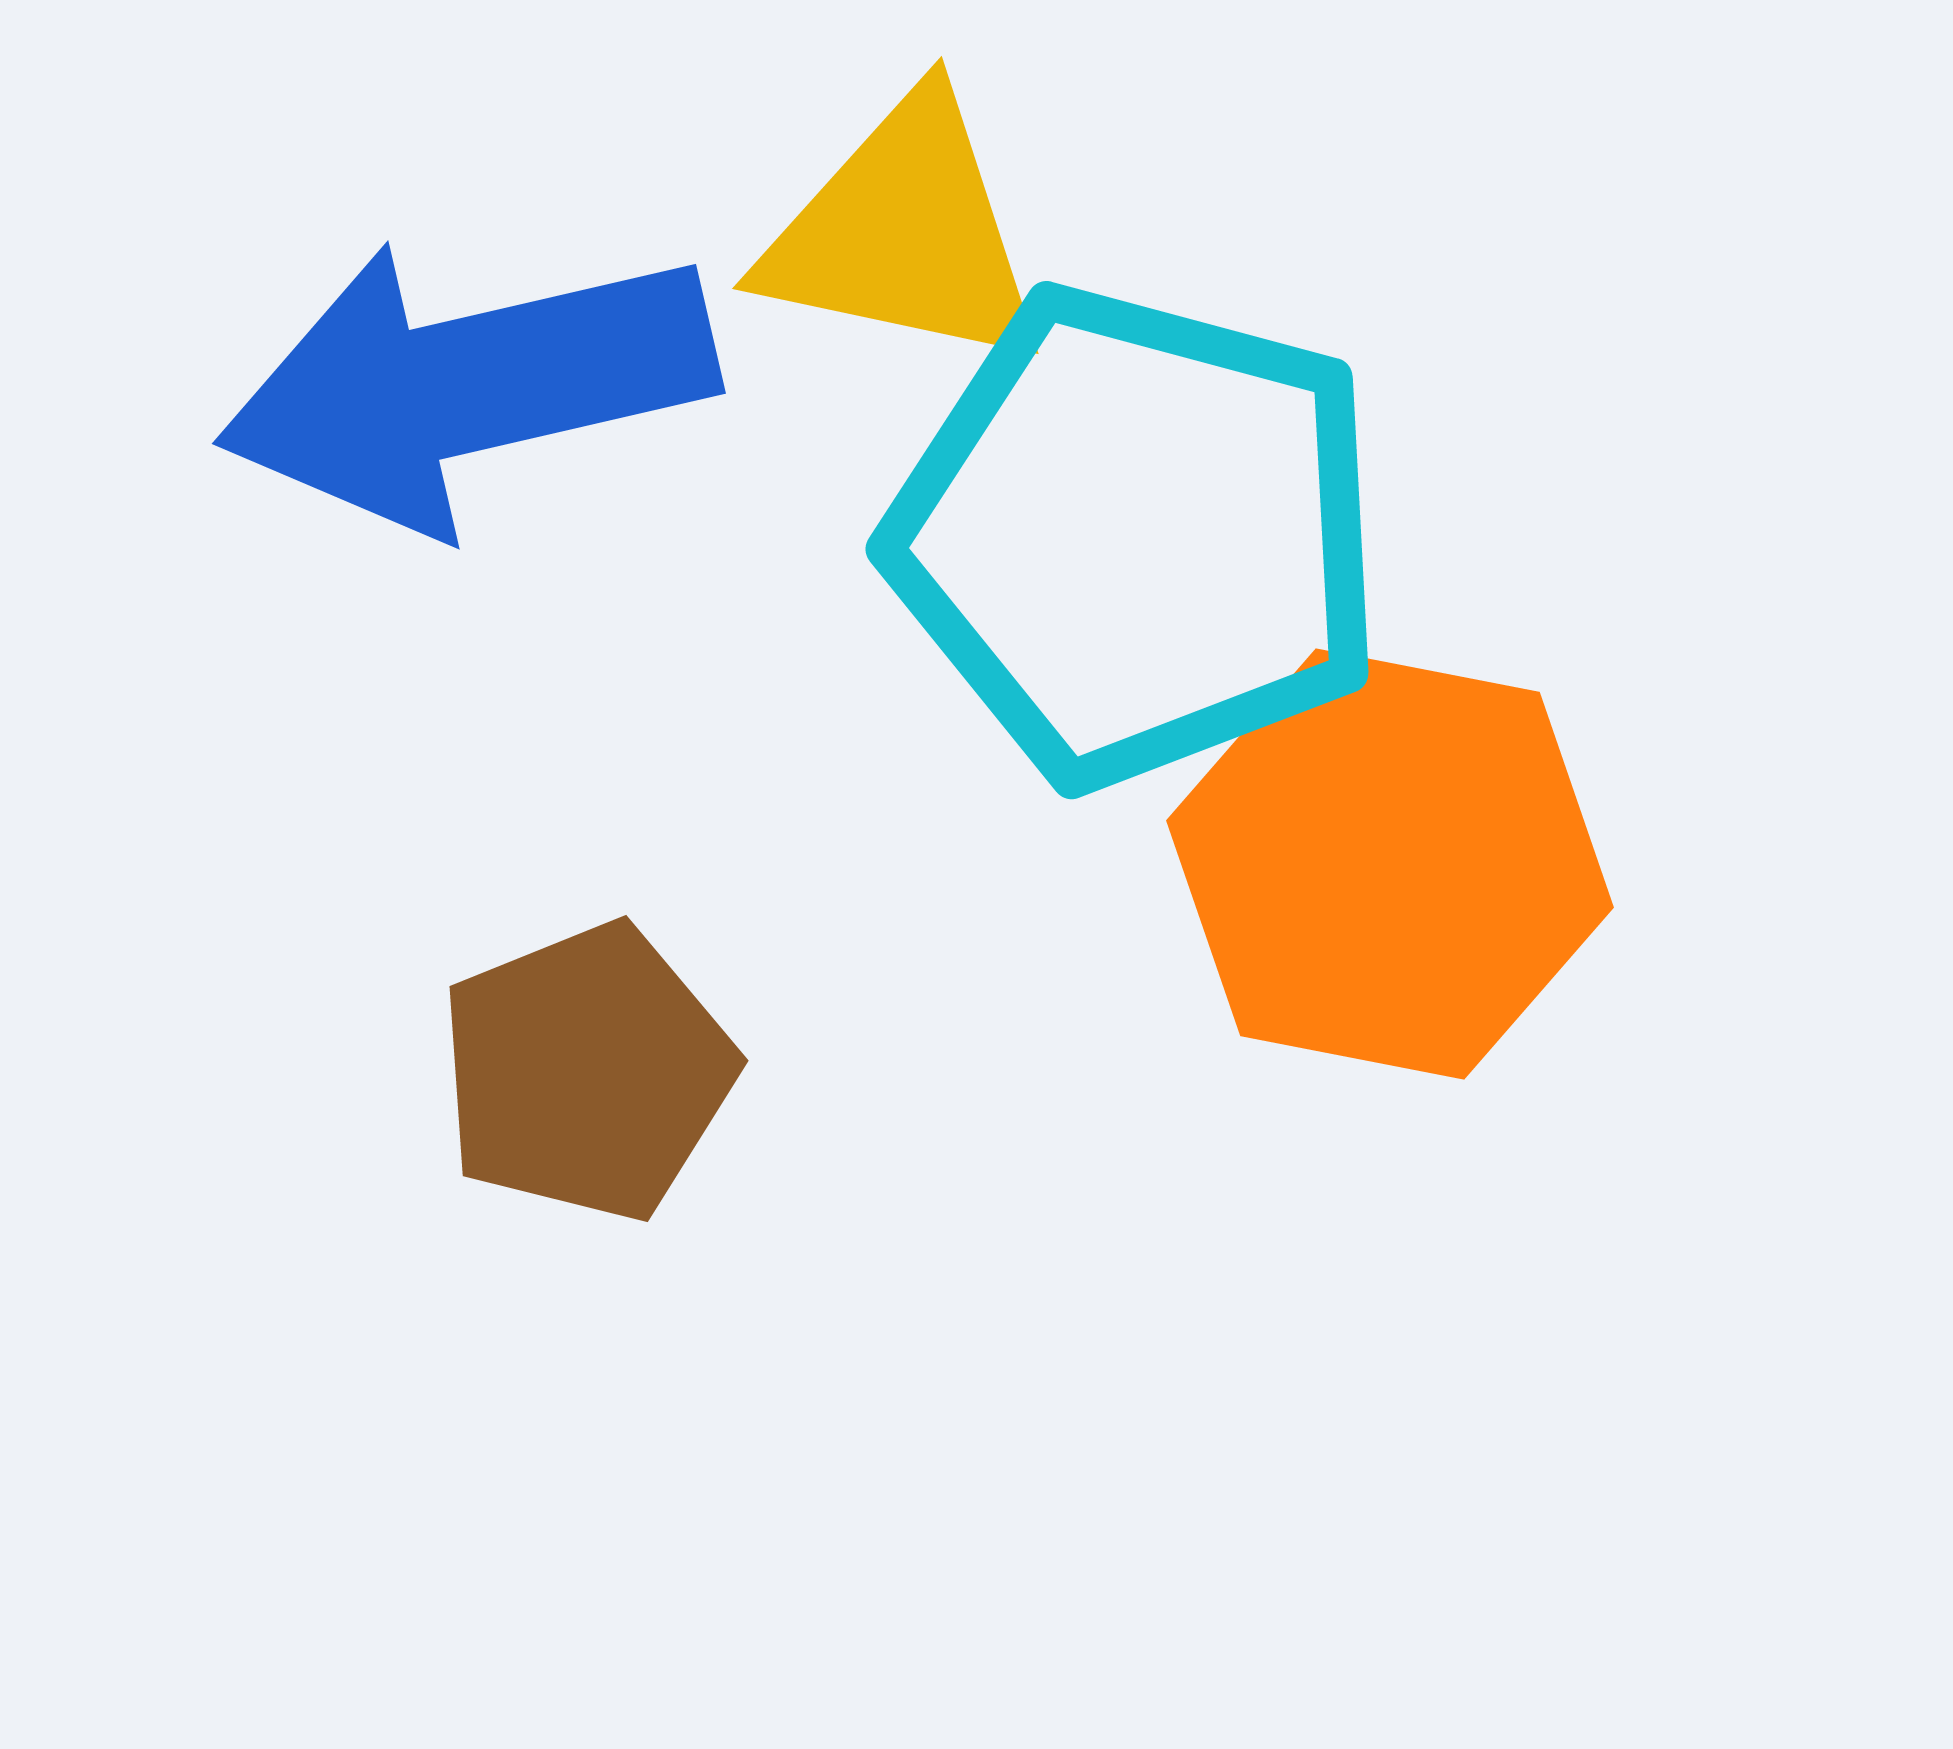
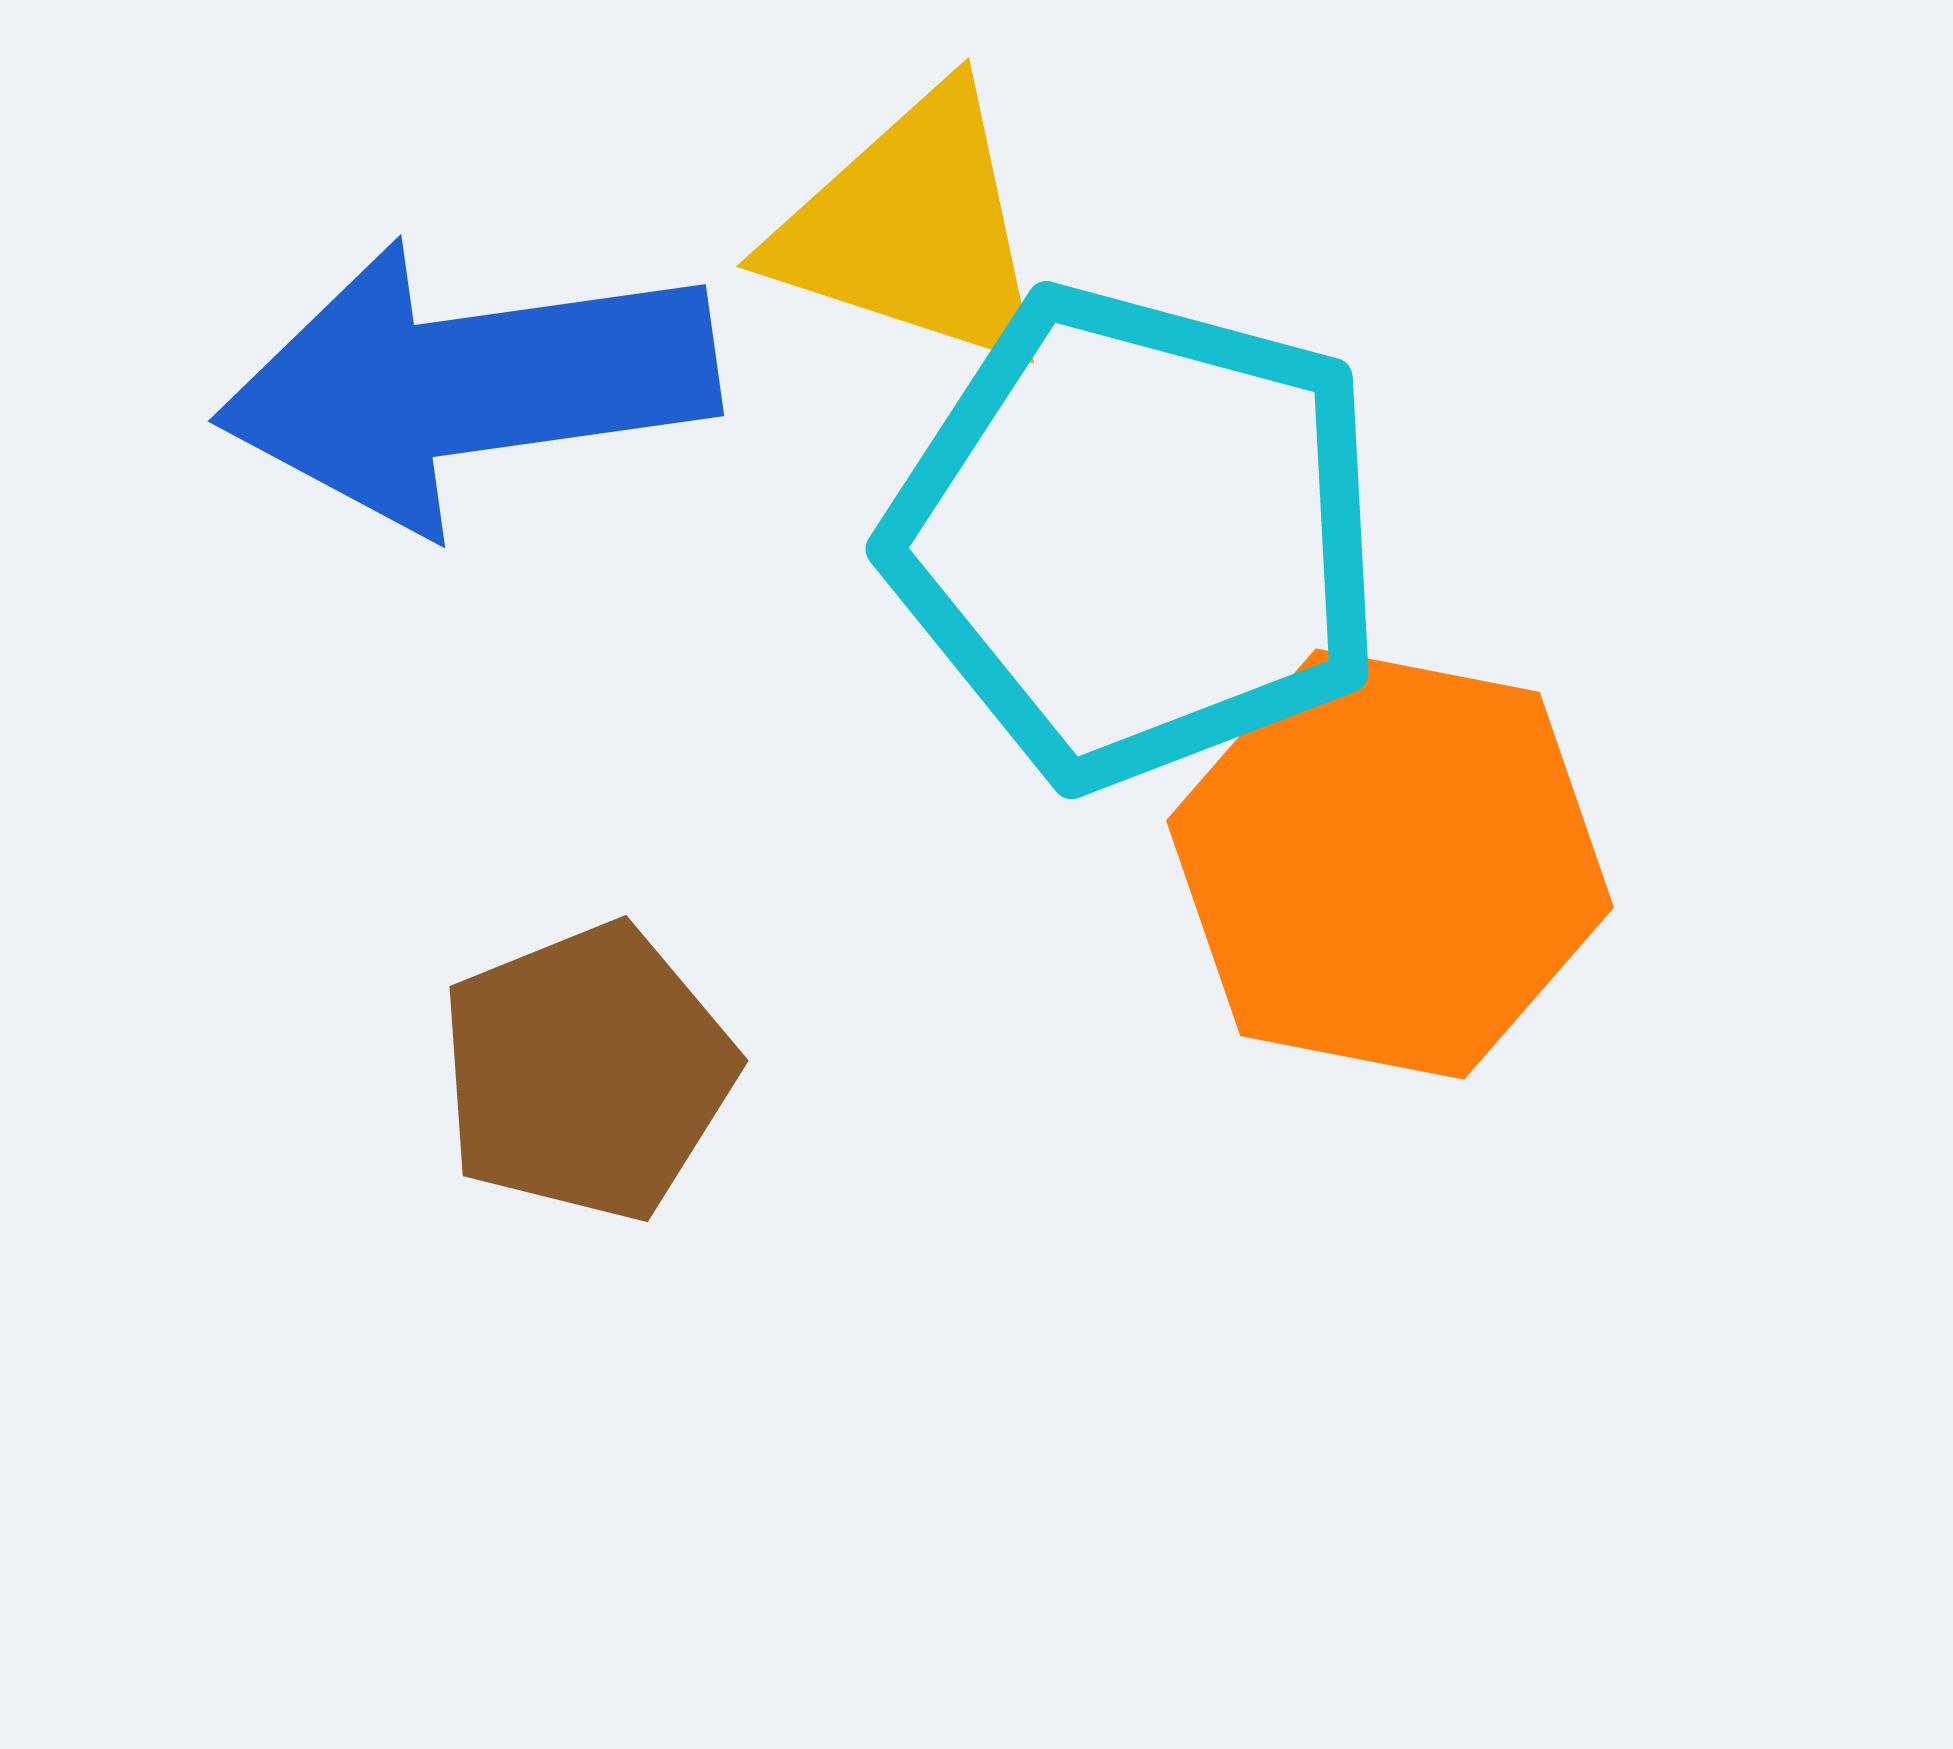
yellow triangle: moved 9 px right, 4 px up; rotated 6 degrees clockwise
blue arrow: rotated 5 degrees clockwise
